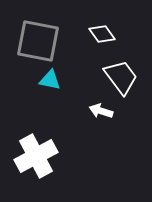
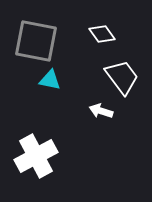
gray square: moved 2 px left
white trapezoid: moved 1 px right
